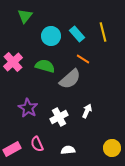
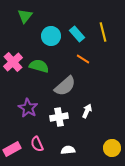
green semicircle: moved 6 px left
gray semicircle: moved 5 px left, 7 px down
white cross: rotated 18 degrees clockwise
